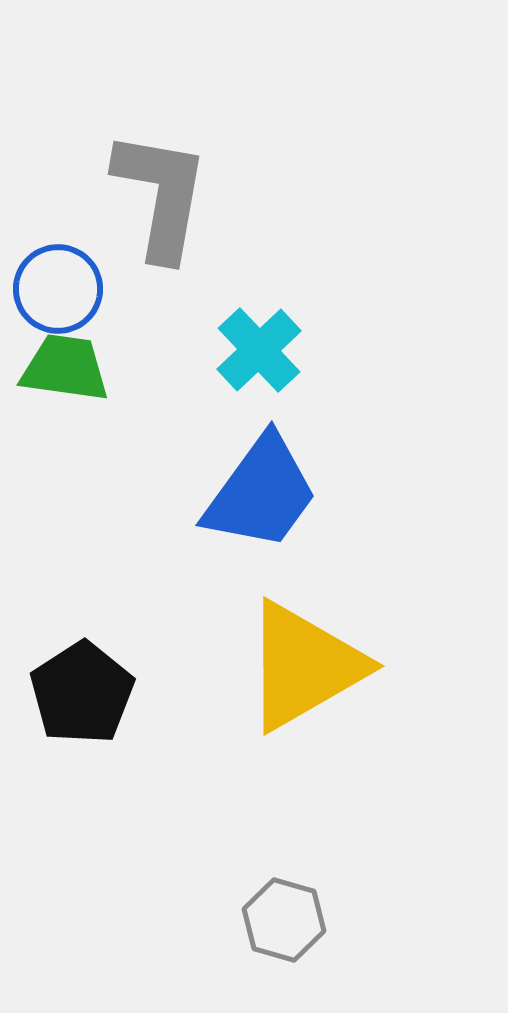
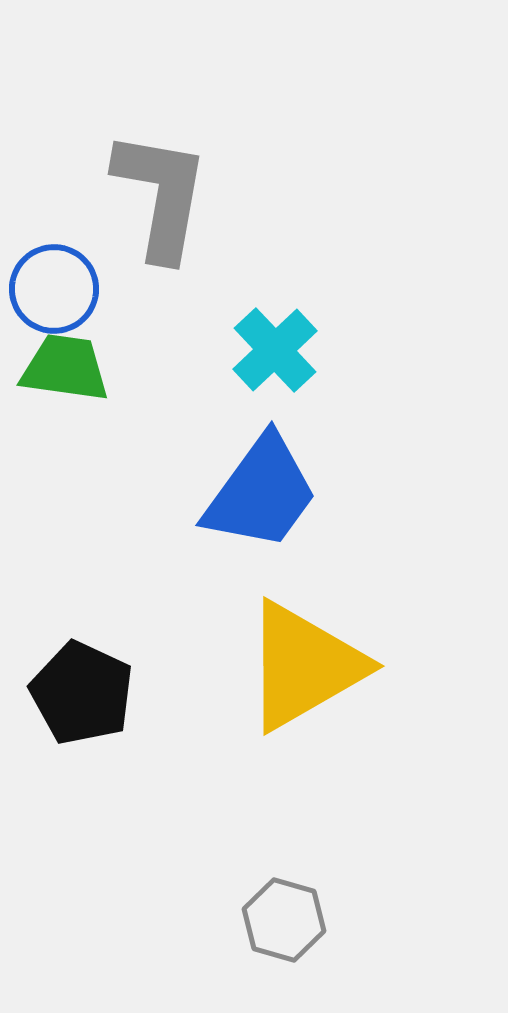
blue circle: moved 4 px left
cyan cross: moved 16 px right
black pentagon: rotated 14 degrees counterclockwise
